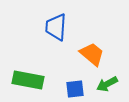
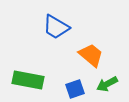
blue trapezoid: rotated 64 degrees counterclockwise
orange trapezoid: moved 1 px left, 1 px down
blue square: rotated 12 degrees counterclockwise
